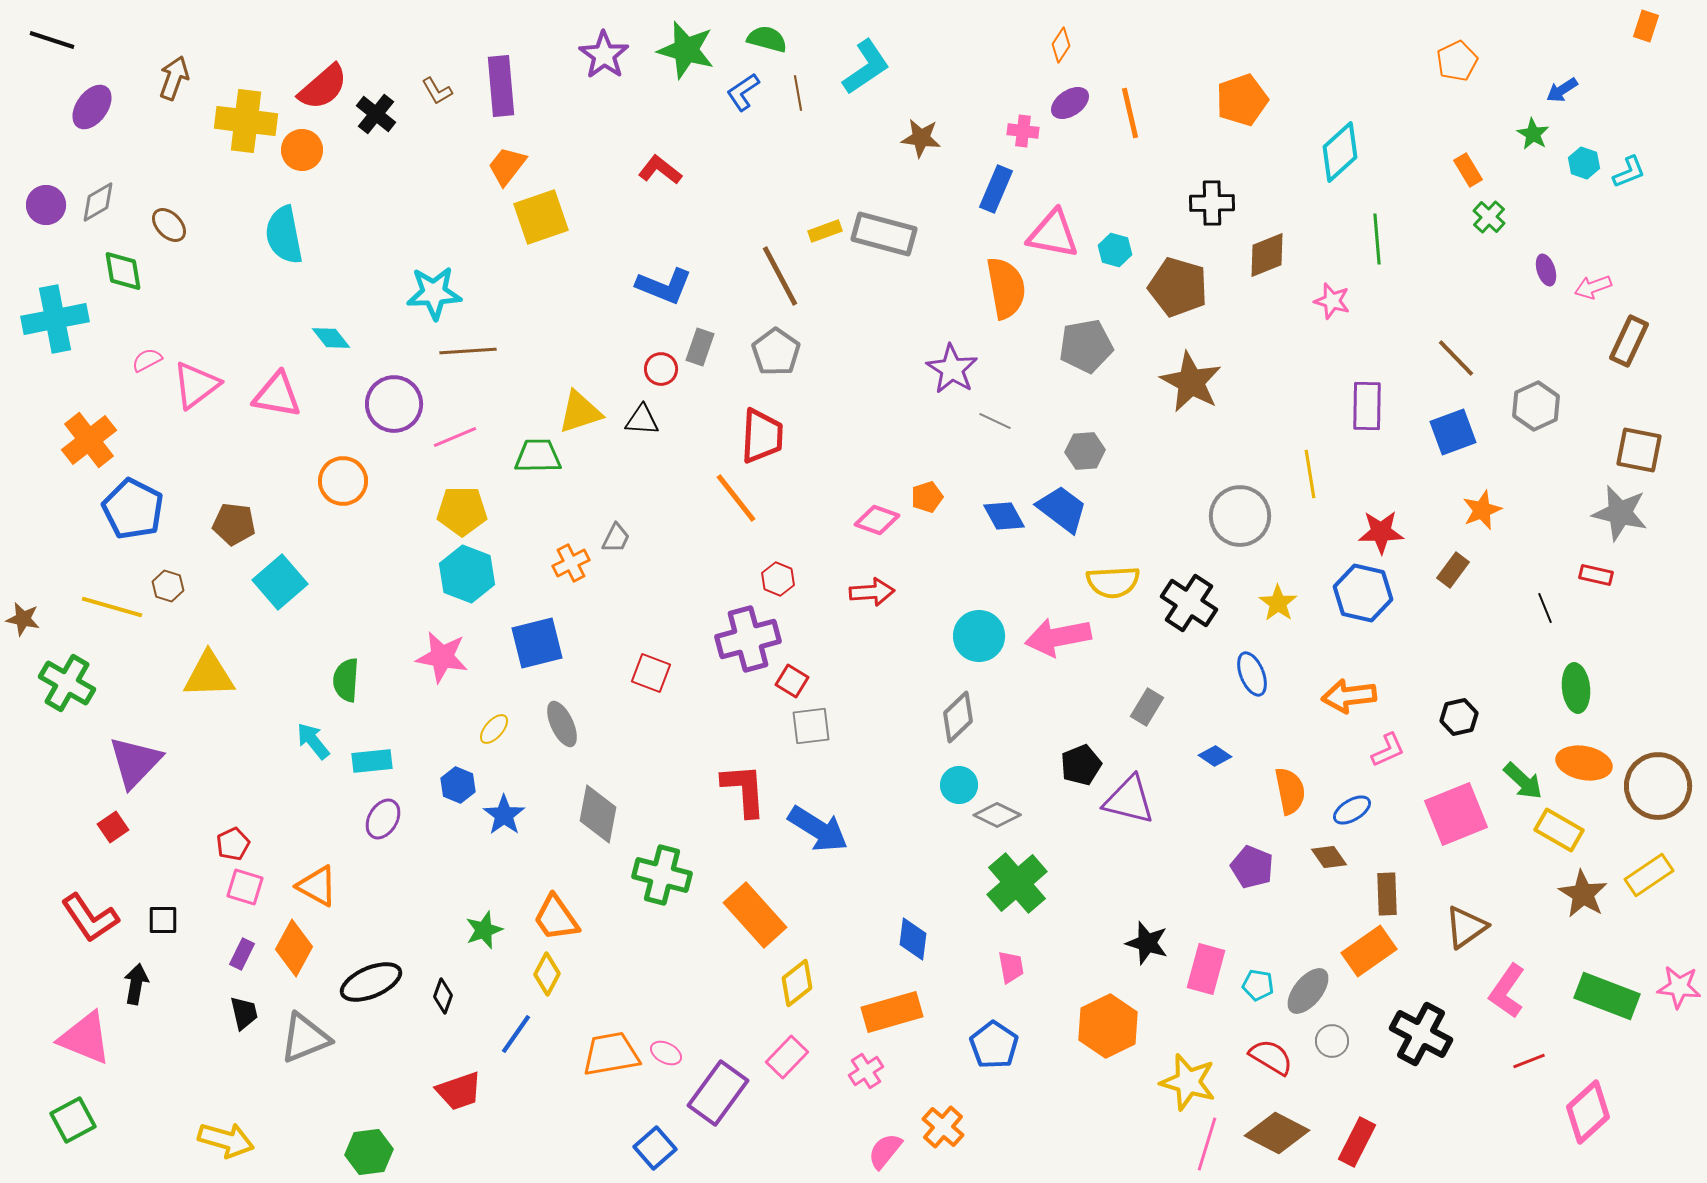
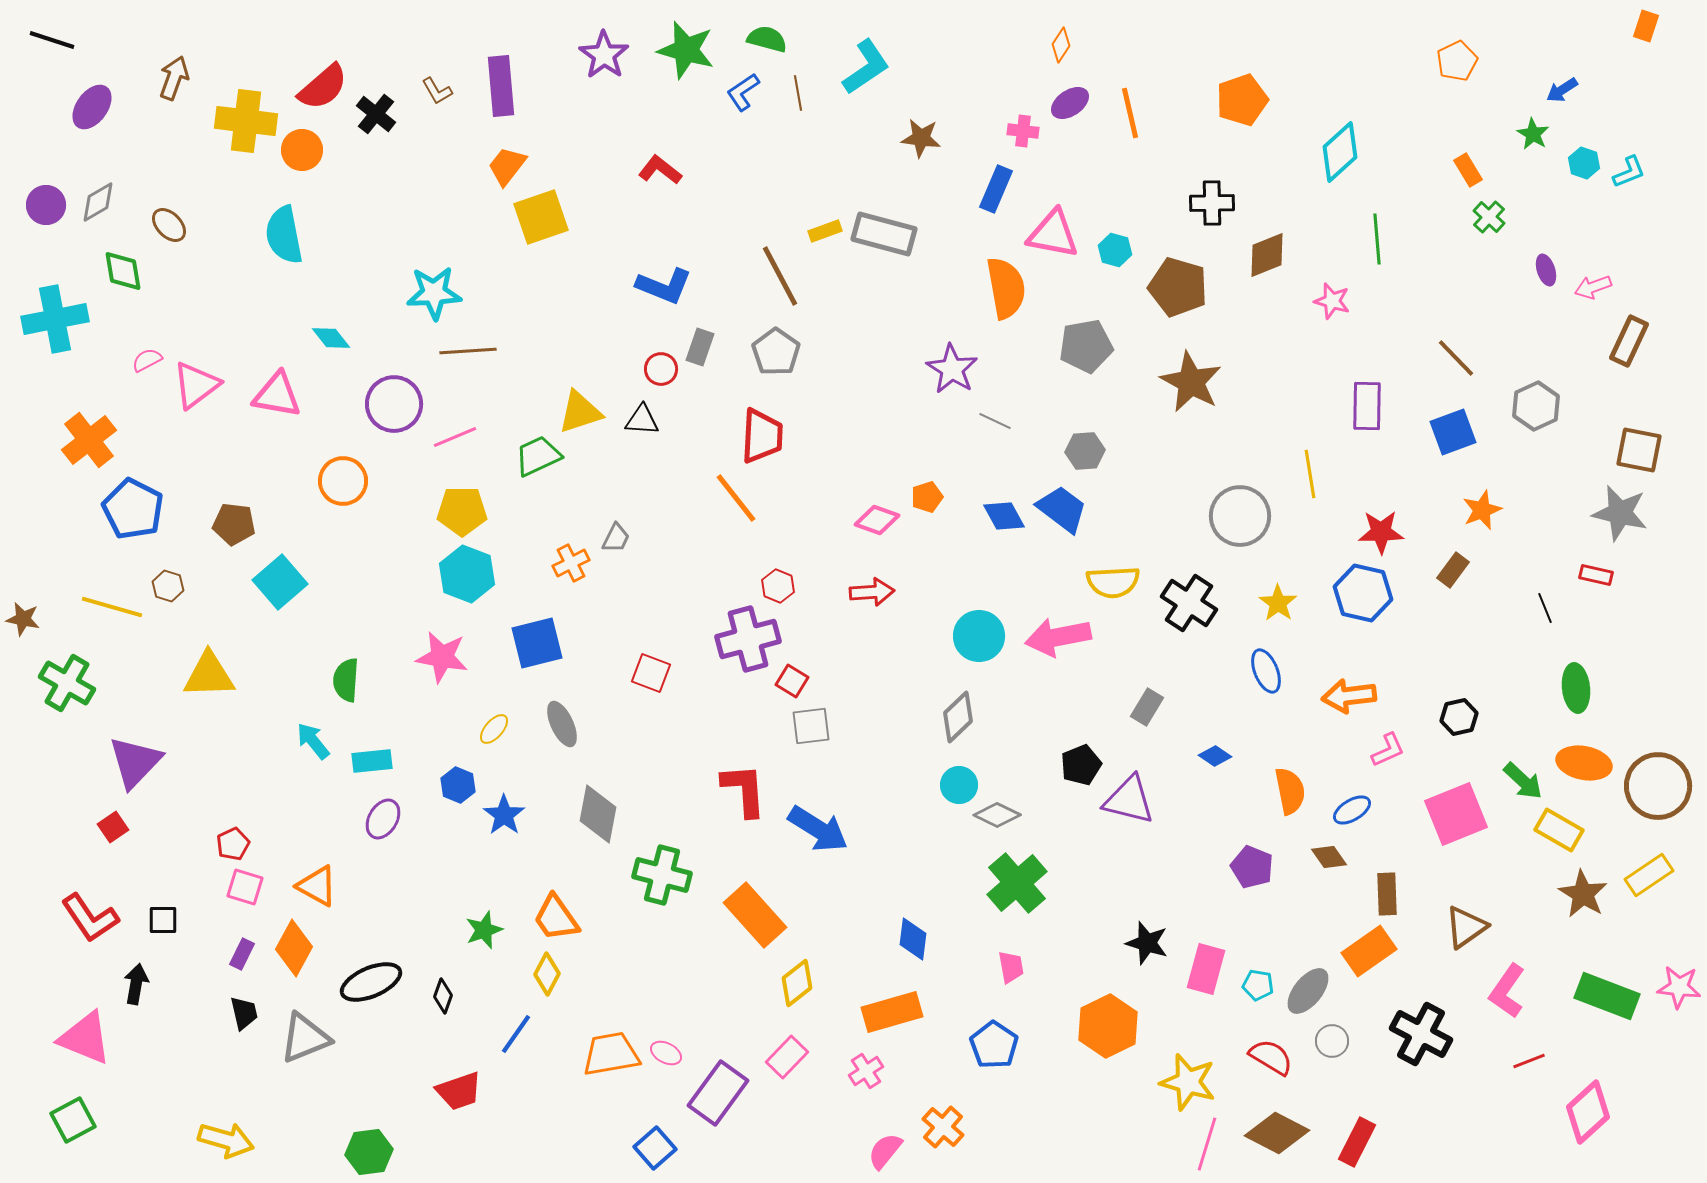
green trapezoid at (538, 456): rotated 24 degrees counterclockwise
red hexagon at (778, 579): moved 7 px down
blue ellipse at (1252, 674): moved 14 px right, 3 px up
